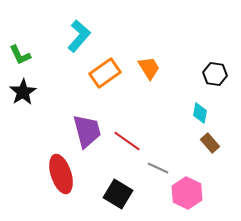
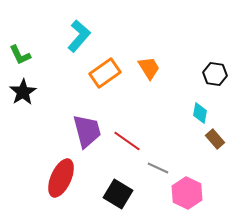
brown rectangle: moved 5 px right, 4 px up
red ellipse: moved 4 px down; rotated 42 degrees clockwise
